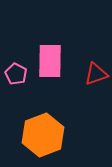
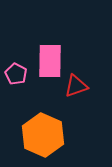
red triangle: moved 20 px left, 12 px down
orange hexagon: rotated 15 degrees counterclockwise
